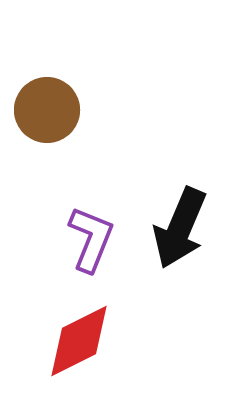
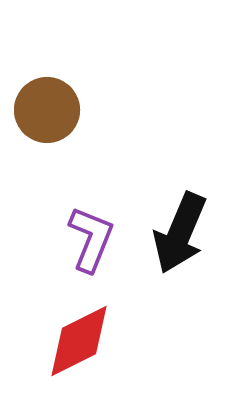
black arrow: moved 5 px down
